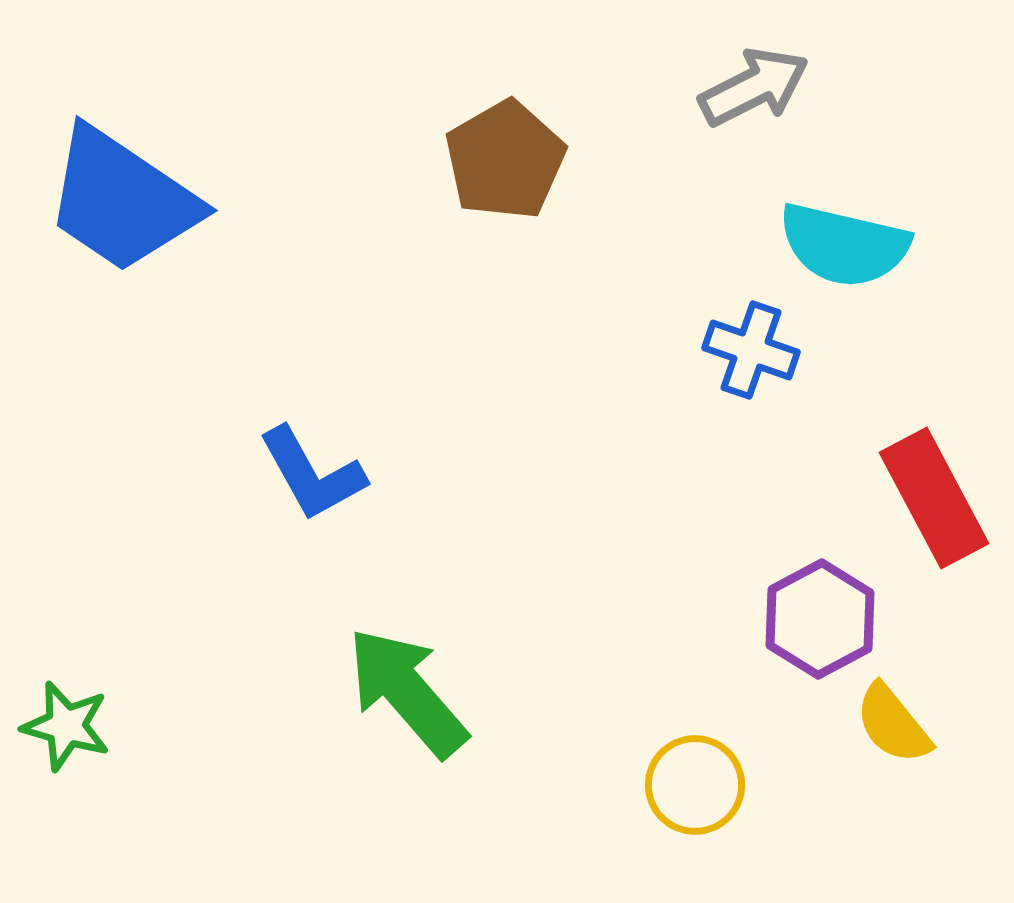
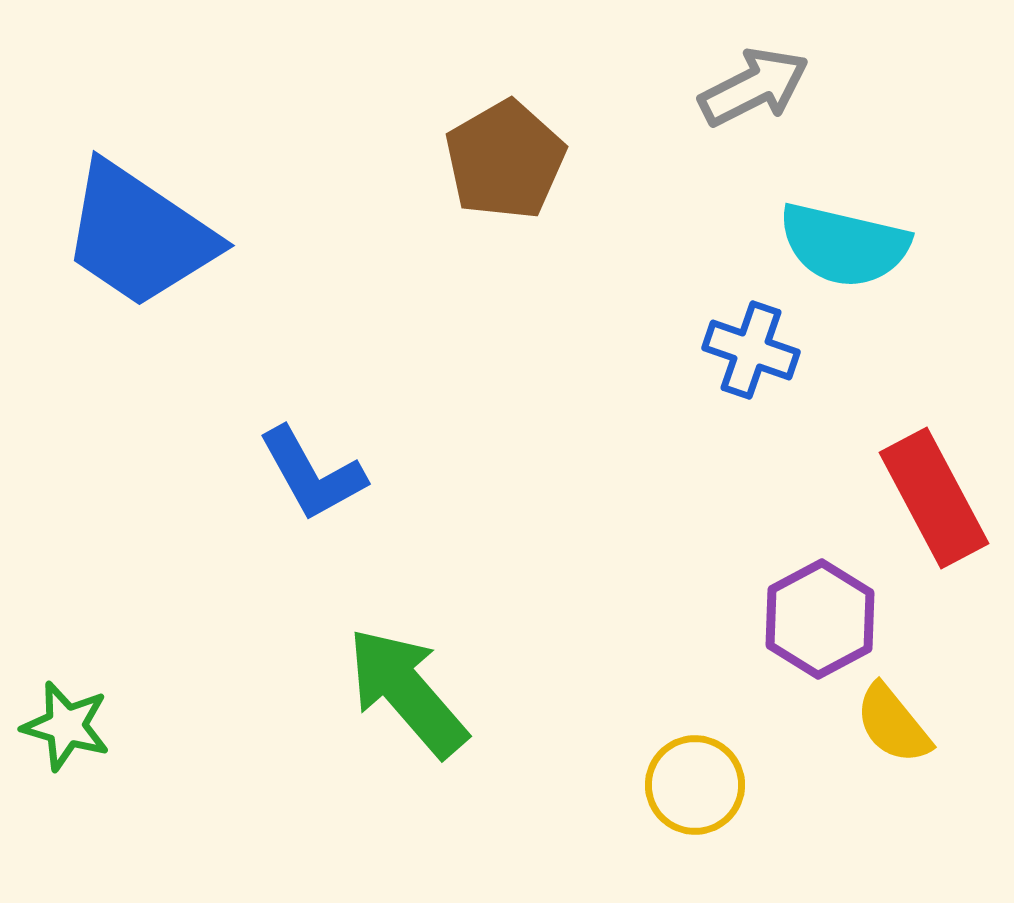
blue trapezoid: moved 17 px right, 35 px down
